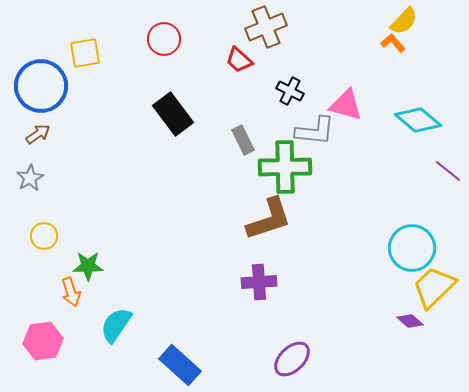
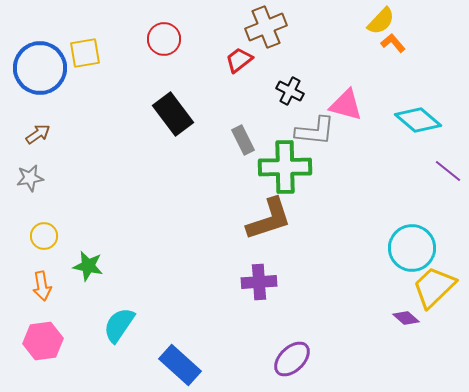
yellow semicircle: moved 23 px left
red trapezoid: rotated 100 degrees clockwise
blue circle: moved 1 px left, 18 px up
gray star: rotated 20 degrees clockwise
green star: rotated 12 degrees clockwise
orange arrow: moved 29 px left, 6 px up; rotated 8 degrees clockwise
purple diamond: moved 4 px left, 3 px up
cyan semicircle: moved 3 px right
